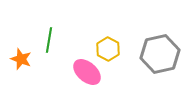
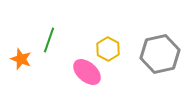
green line: rotated 10 degrees clockwise
